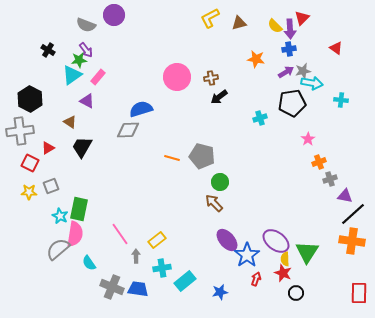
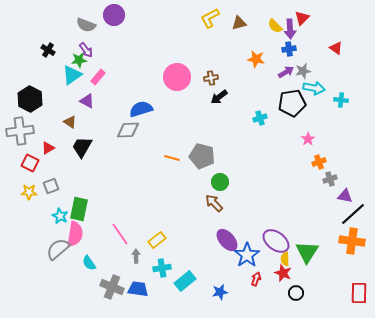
cyan arrow at (312, 83): moved 2 px right, 5 px down
